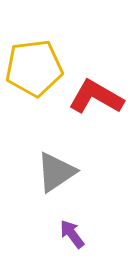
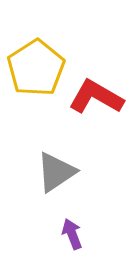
yellow pentagon: moved 2 px right; rotated 26 degrees counterclockwise
purple arrow: rotated 16 degrees clockwise
